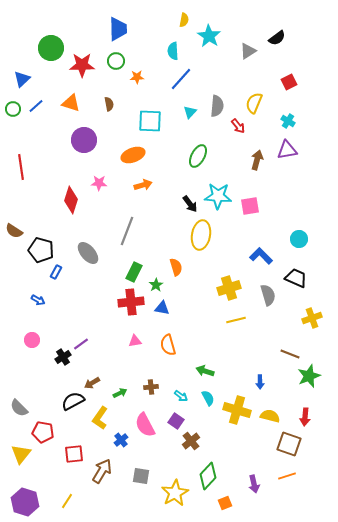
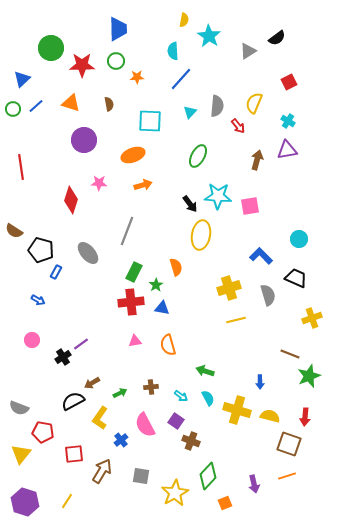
gray semicircle at (19, 408): rotated 24 degrees counterclockwise
brown cross at (191, 441): rotated 30 degrees counterclockwise
